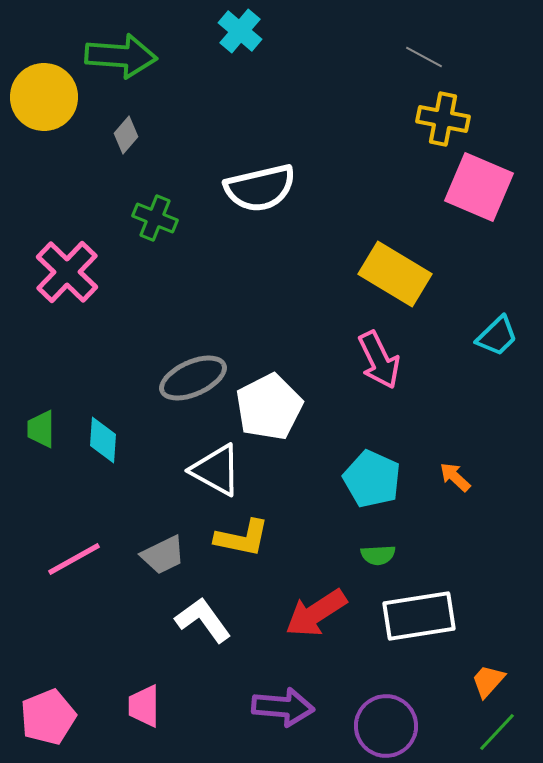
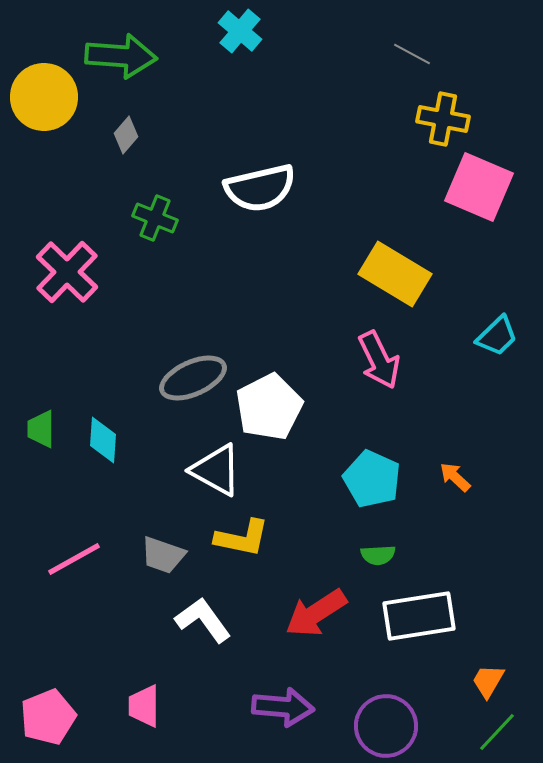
gray line: moved 12 px left, 3 px up
gray trapezoid: rotated 45 degrees clockwise
orange trapezoid: rotated 12 degrees counterclockwise
